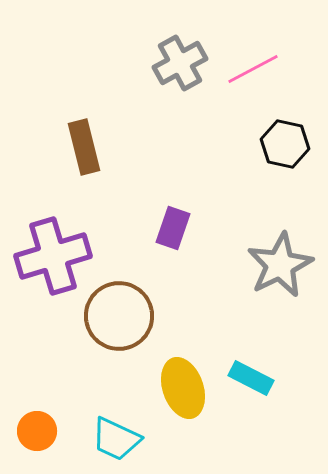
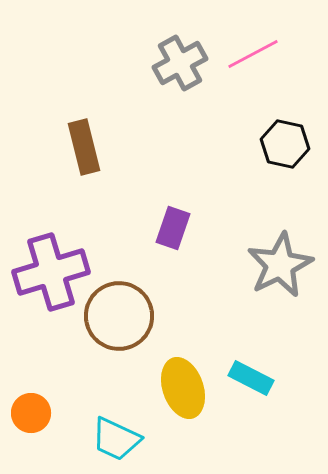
pink line: moved 15 px up
purple cross: moved 2 px left, 16 px down
orange circle: moved 6 px left, 18 px up
